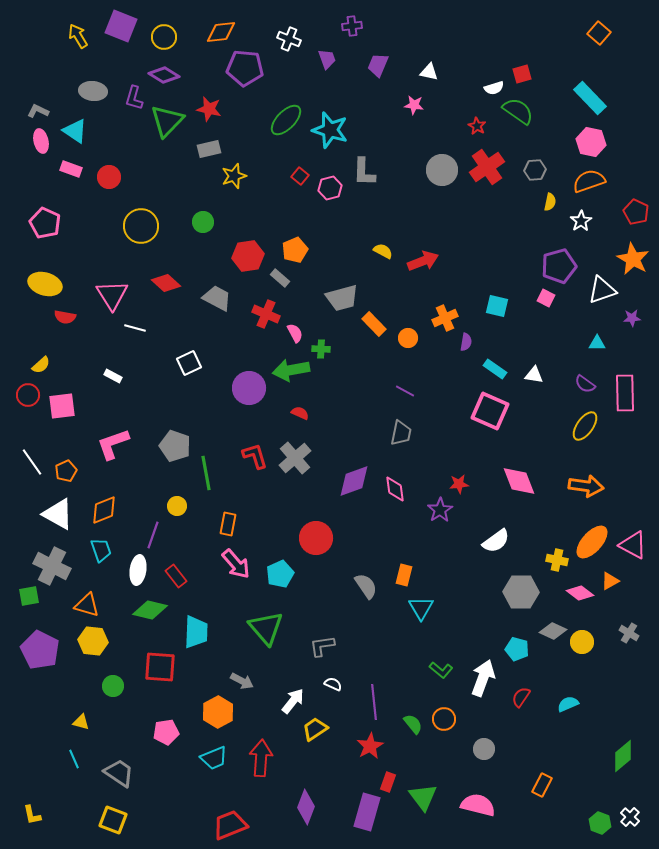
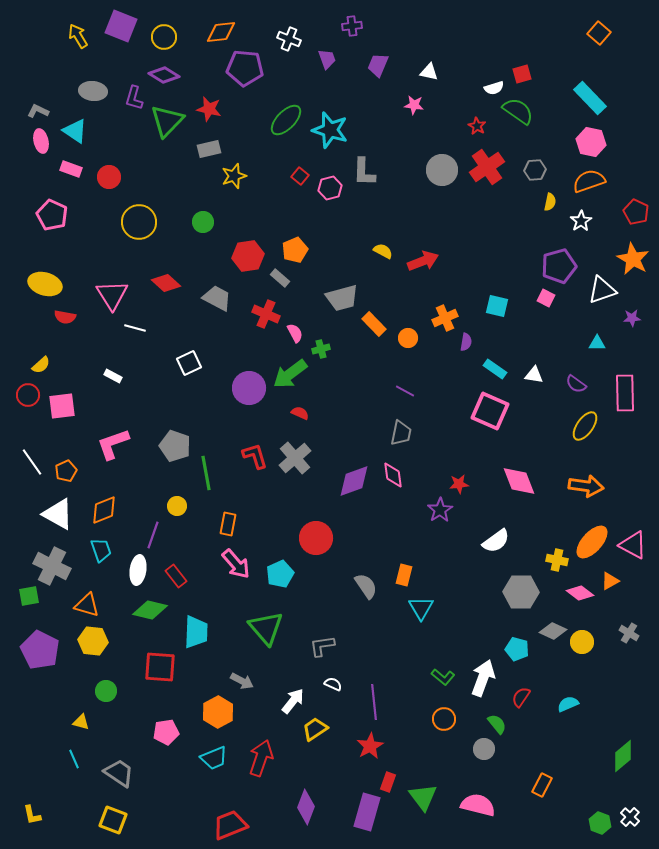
pink pentagon at (45, 223): moved 7 px right, 8 px up
yellow circle at (141, 226): moved 2 px left, 4 px up
green cross at (321, 349): rotated 18 degrees counterclockwise
green arrow at (291, 370): moved 1 px left, 4 px down; rotated 27 degrees counterclockwise
purple semicircle at (585, 384): moved 9 px left
pink diamond at (395, 489): moved 2 px left, 14 px up
green L-shape at (441, 670): moved 2 px right, 7 px down
green circle at (113, 686): moved 7 px left, 5 px down
green semicircle at (413, 724): moved 84 px right
red arrow at (261, 758): rotated 15 degrees clockwise
